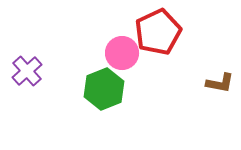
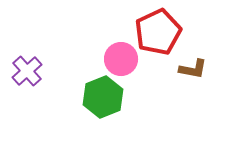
pink circle: moved 1 px left, 6 px down
brown L-shape: moved 27 px left, 14 px up
green hexagon: moved 1 px left, 8 px down
